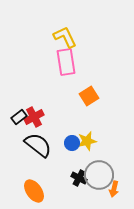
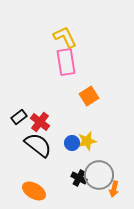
red cross: moved 6 px right, 5 px down; rotated 24 degrees counterclockwise
orange ellipse: rotated 25 degrees counterclockwise
